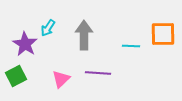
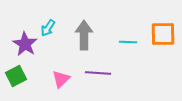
cyan line: moved 3 px left, 4 px up
